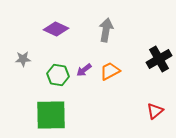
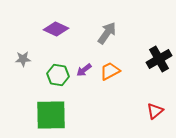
gray arrow: moved 1 px right, 3 px down; rotated 25 degrees clockwise
